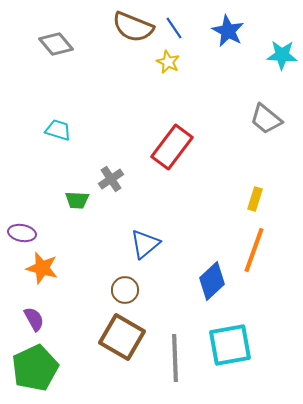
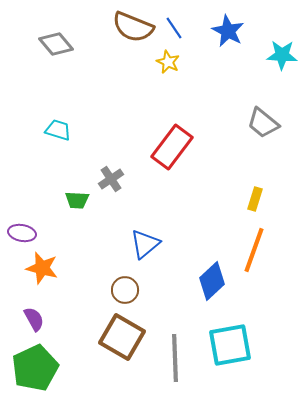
gray trapezoid: moved 3 px left, 4 px down
